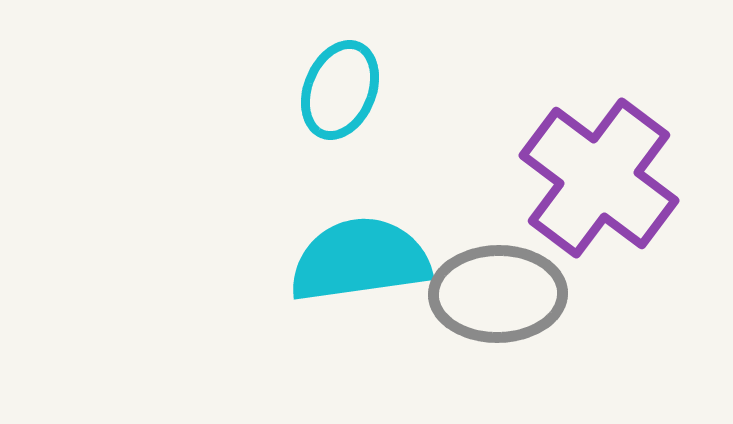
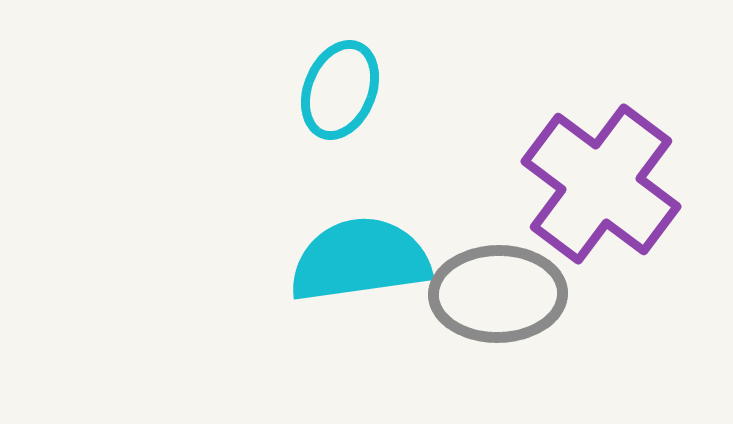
purple cross: moved 2 px right, 6 px down
